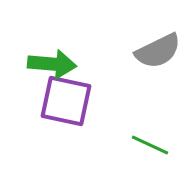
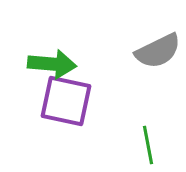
green line: moved 2 px left; rotated 54 degrees clockwise
